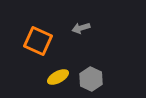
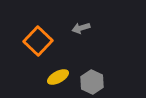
orange square: rotated 20 degrees clockwise
gray hexagon: moved 1 px right, 3 px down
